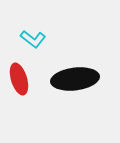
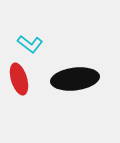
cyan L-shape: moved 3 px left, 5 px down
